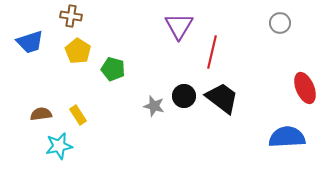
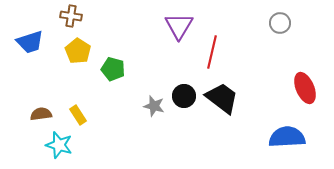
cyan star: moved 1 px up; rotated 28 degrees clockwise
